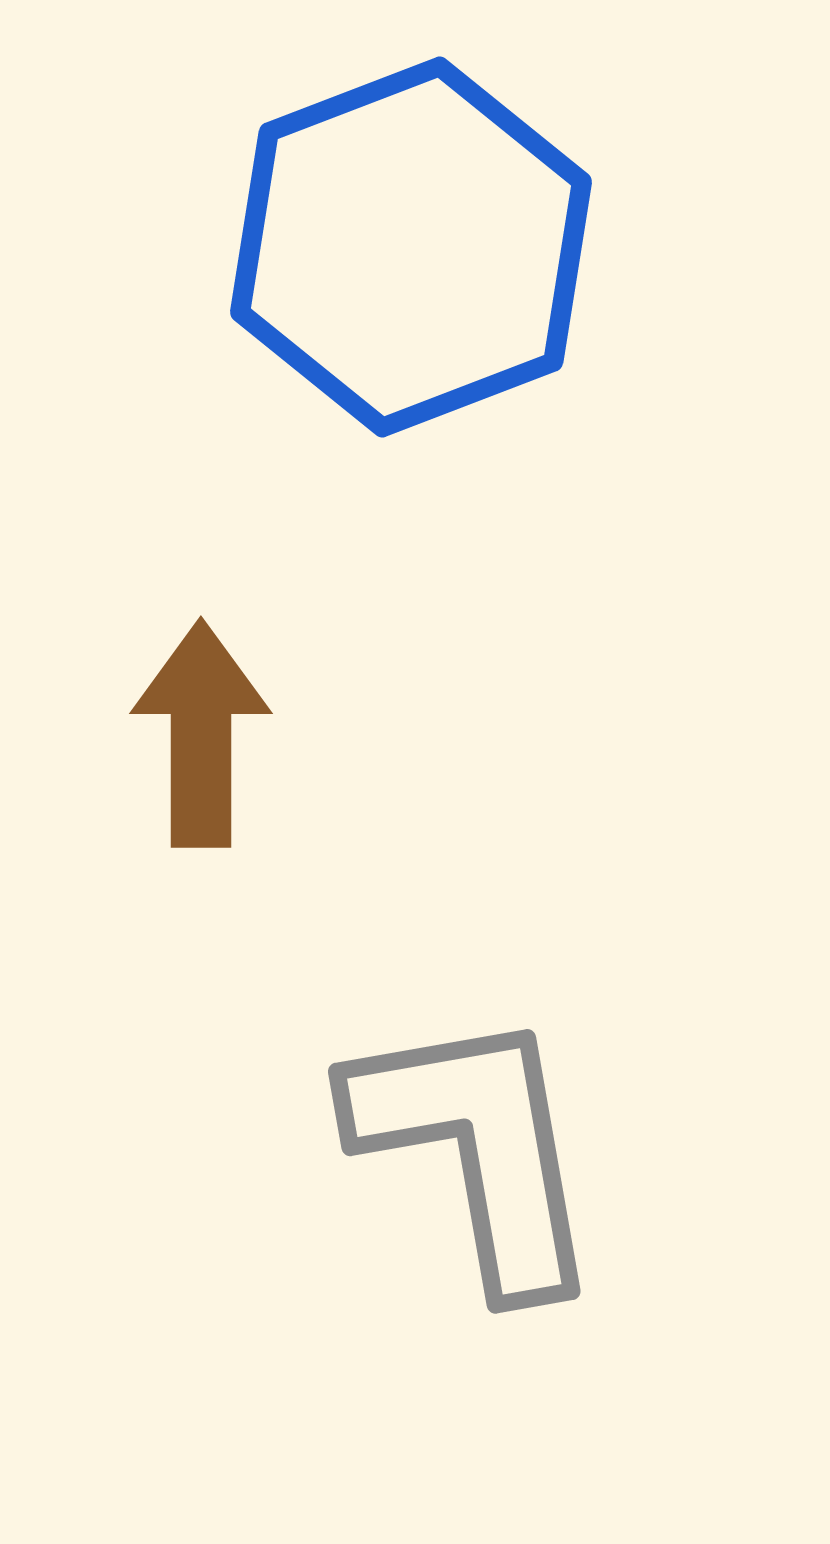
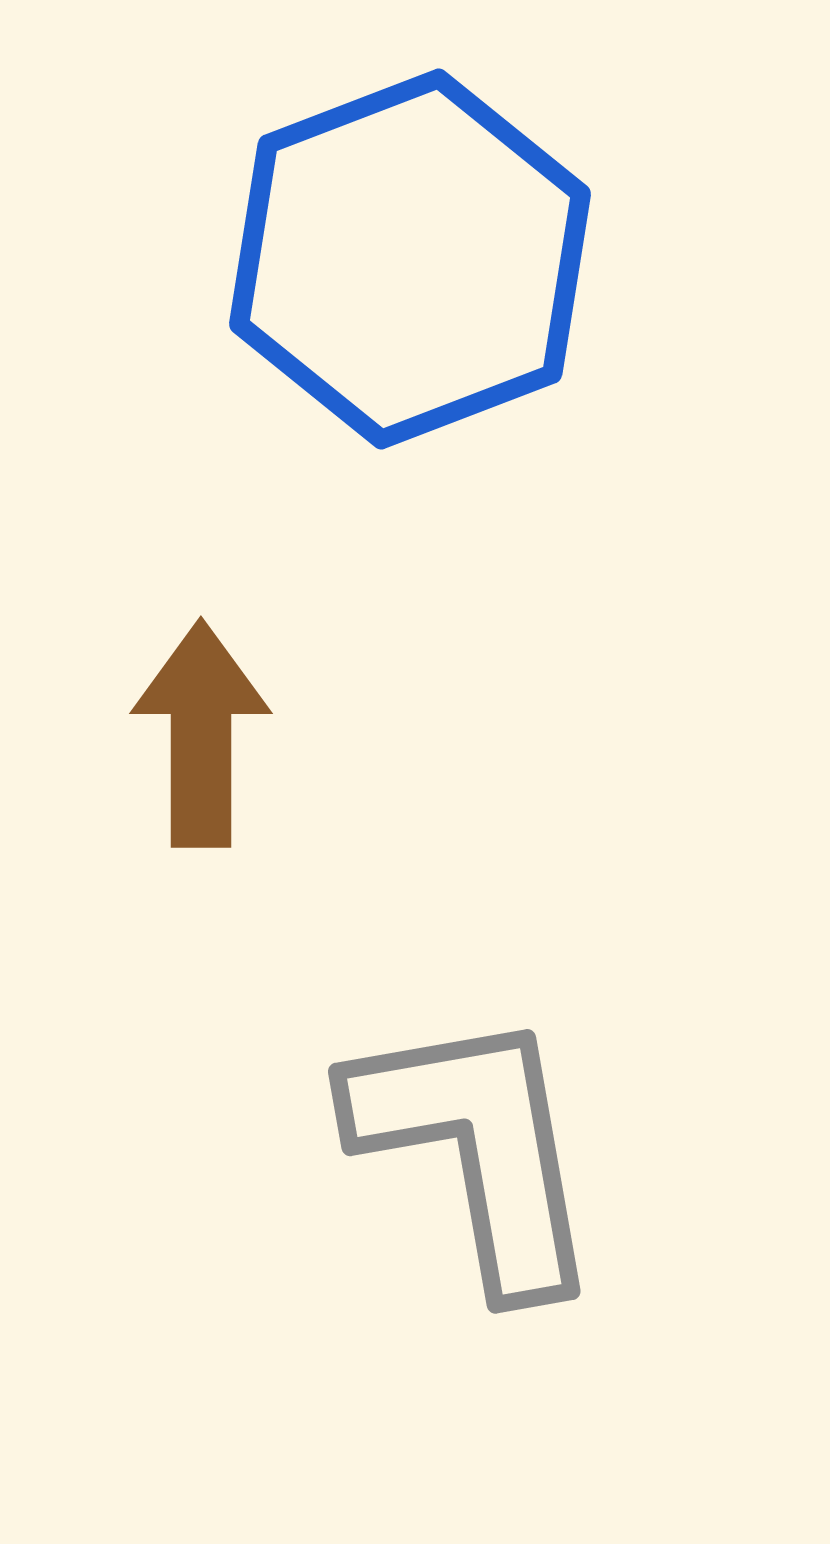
blue hexagon: moved 1 px left, 12 px down
